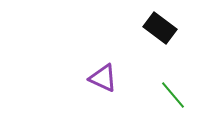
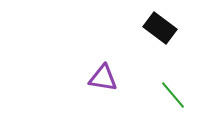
purple triangle: rotated 16 degrees counterclockwise
